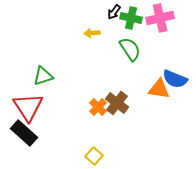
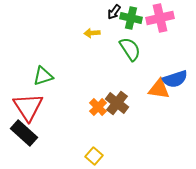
blue semicircle: rotated 40 degrees counterclockwise
